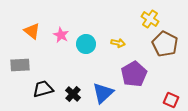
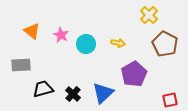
yellow cross: moved 1 px left, 4 px up; rotated 12 degrees clockwise
gray rectangle: moved 1 px right
red square: moved 1 px left; rotated 35 degrees counterclockwise
